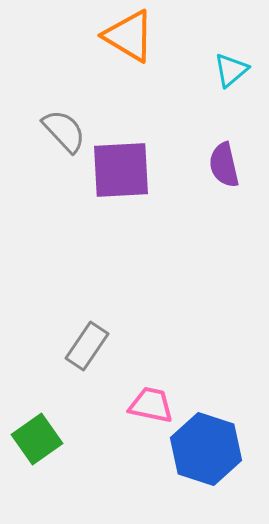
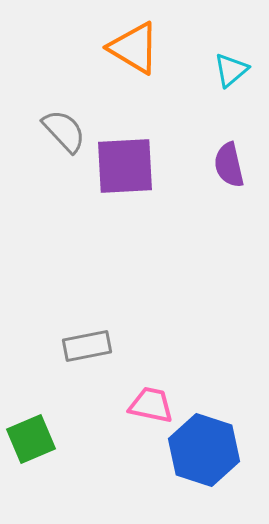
orange triangle: moved 5 px right, 12 px down
purple semicircle: moved 5 px right
purple square: moved 4 px right, 4 px up
gray rectangle: rotated 45 degrees clockwise
green square: moved 6 px left; rotated 12 degrees clockwise
blue hexagon: moved 2 px left, 1 px down
